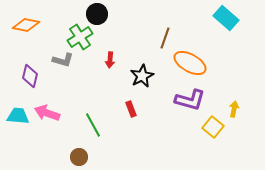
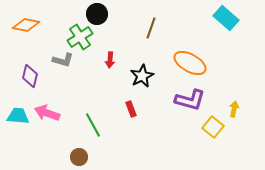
brown line: moved 14 px left, 10 px up
